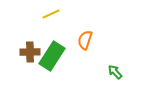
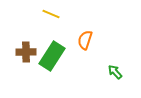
yellow line: rotated 48 degrees clockwise
brown cross: moved 4 px left
